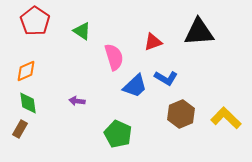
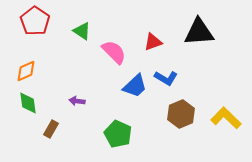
pink semicircle: moved 5 px up; rotated 28 degrees counterclockwise
brown rectangle: moved 31 px right
